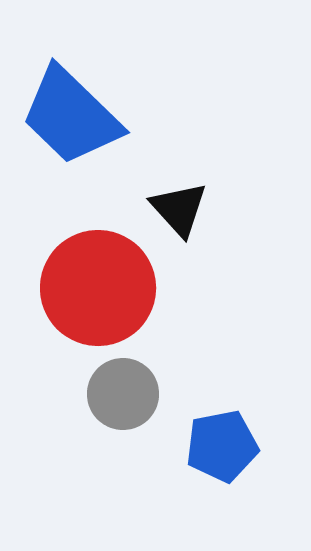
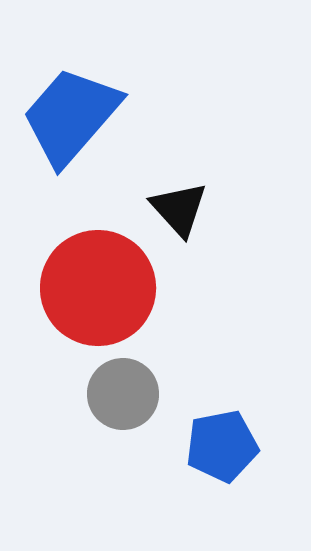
blue trapezoid: rotated 87 degrees clockwise
